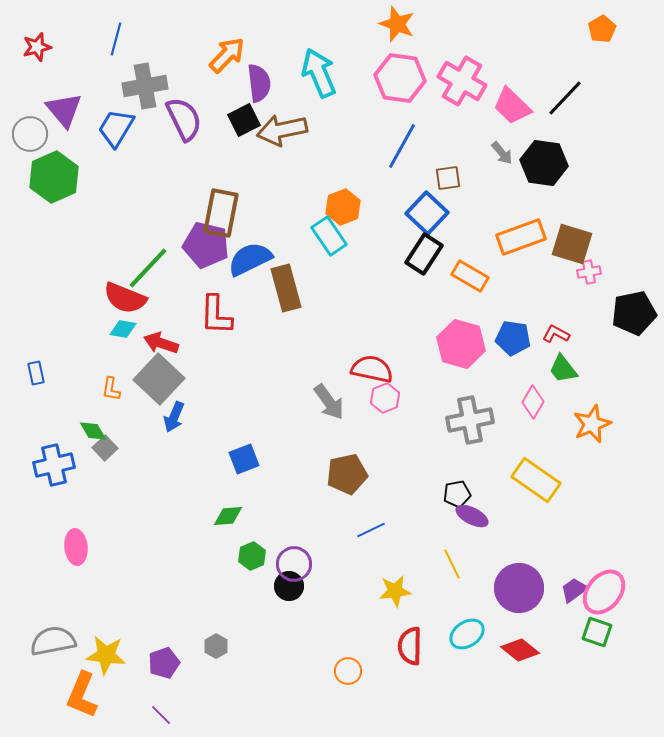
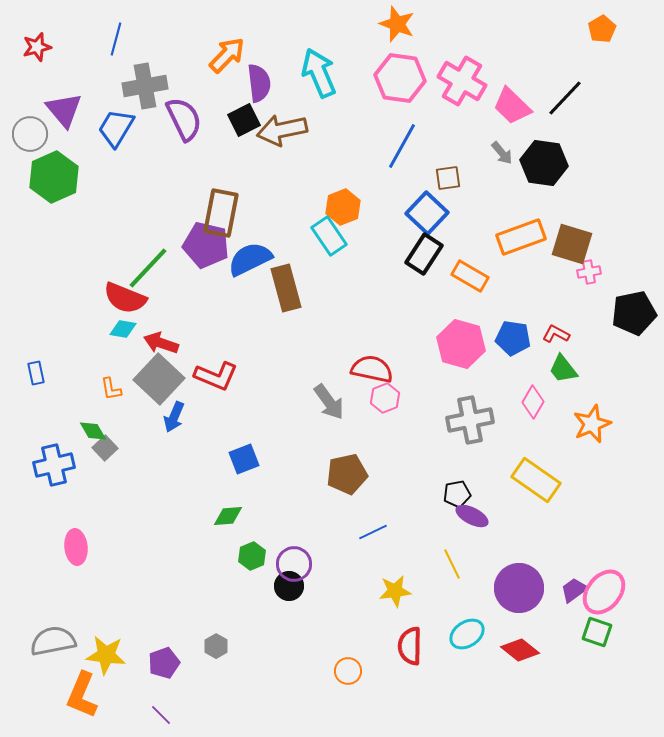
red L-shape at (216, 315): moved 61 px down; rotated 69 degrees counterclockwise
orange L-shape at (111, 389): rotated 20 degrees counterclockwise
blue line at (371, 530): moved 2 px right, 2 px down
